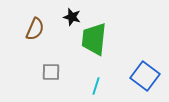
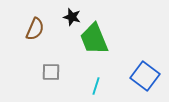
green trapezoid: rotated 28 degrees counterclockwise
